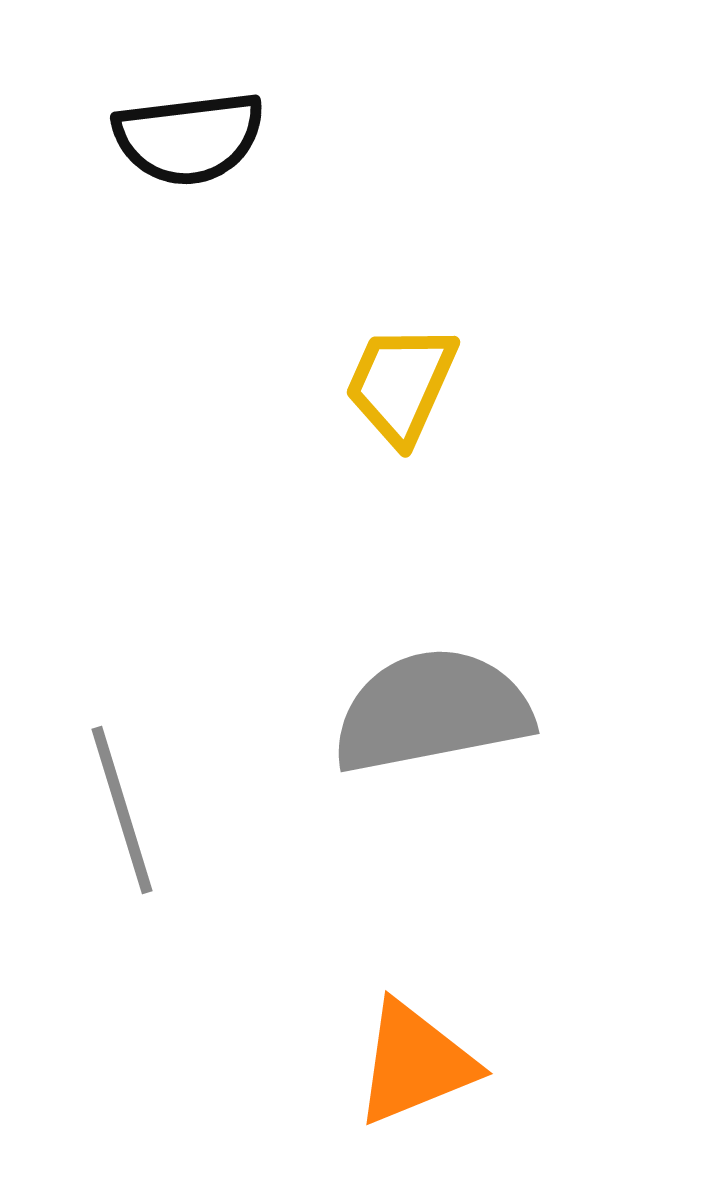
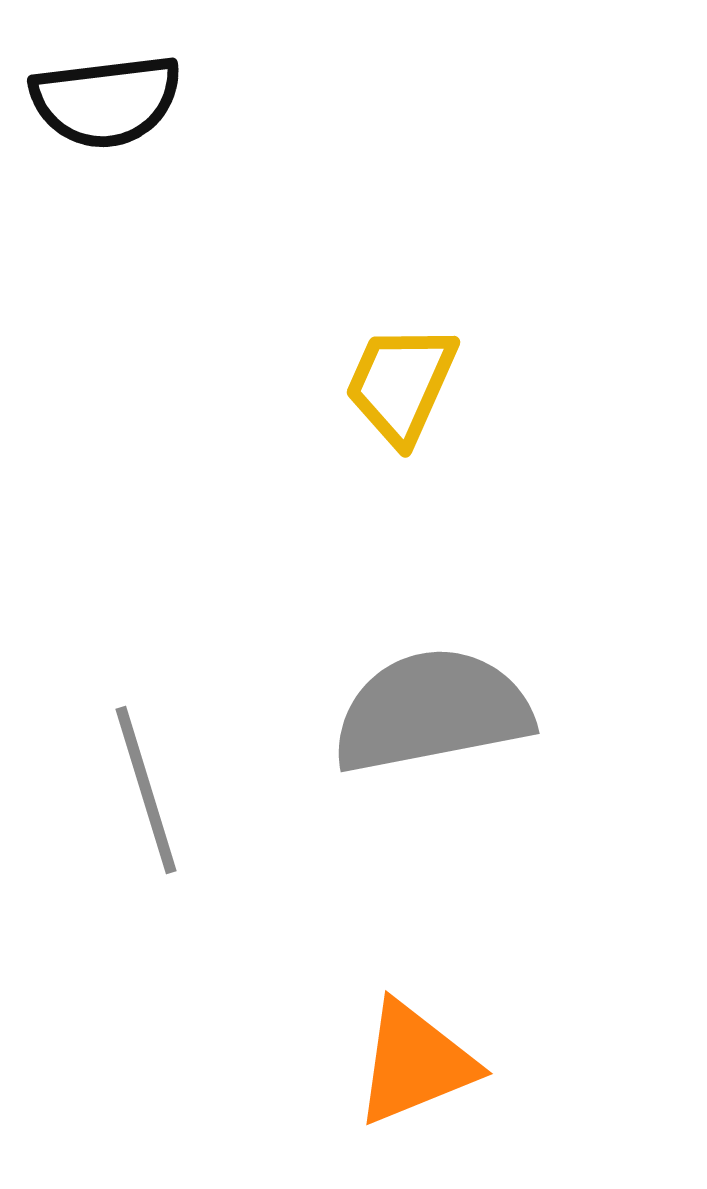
black semicircle: moved 83 px left, 37 px up
gray line: moved 24 px right, 20 px up
